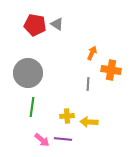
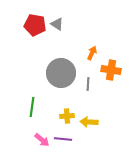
gray circle: moved 33 px right
